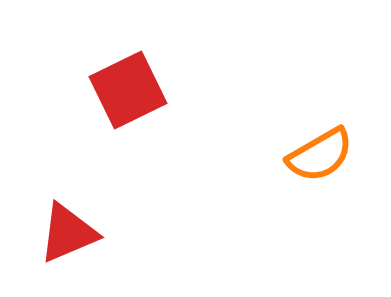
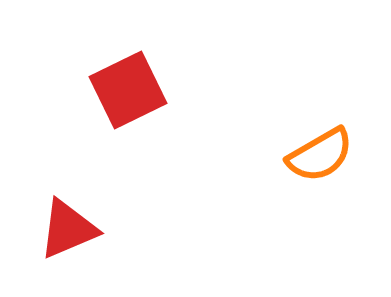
red triangle: moved 4 px up
